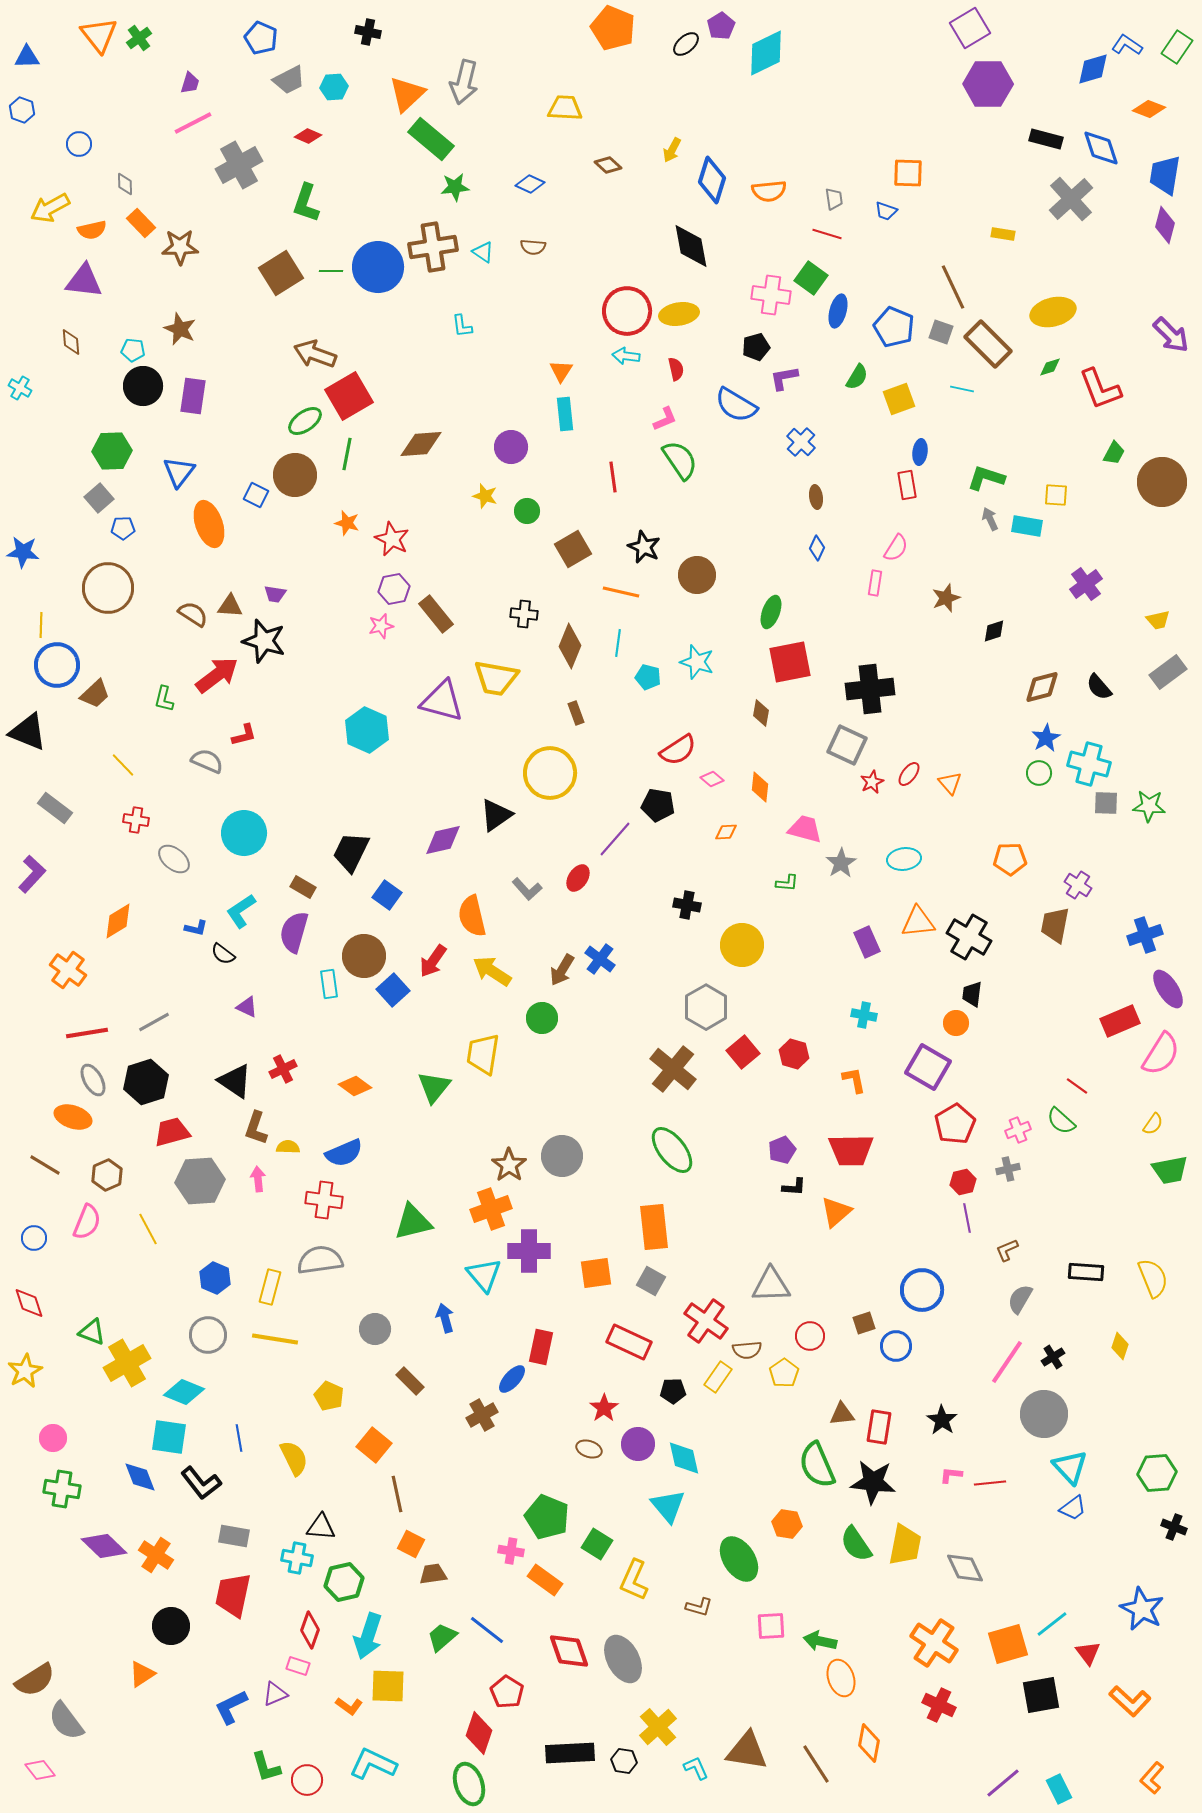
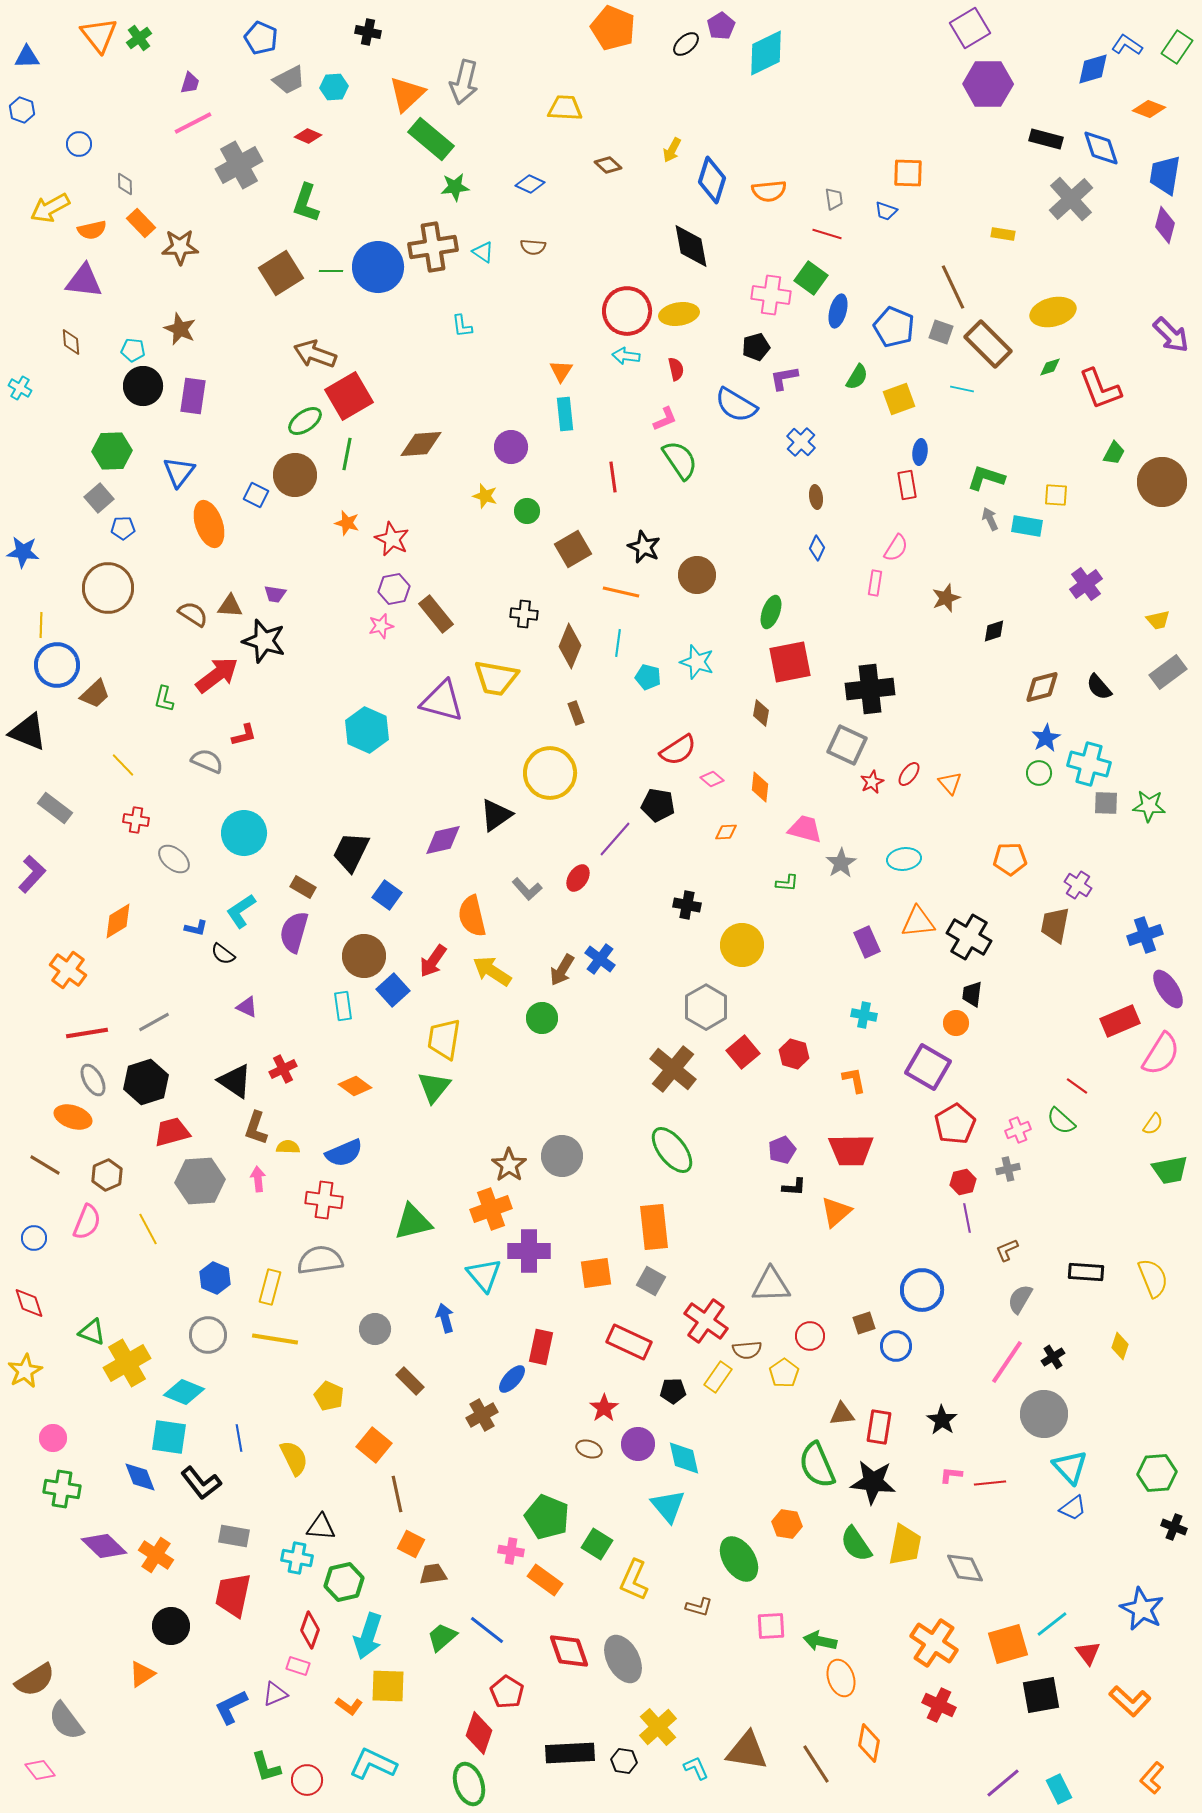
cyan rectangle at (329, 984): moved 14 px right, 22 px down
yellow trapezoid at (483, 1054): moved 39 px left, 15 px up
